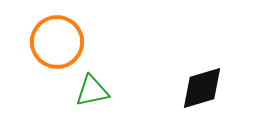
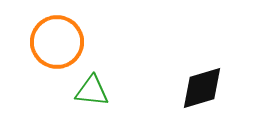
green triangle: rotated 18 degrees clockwise
